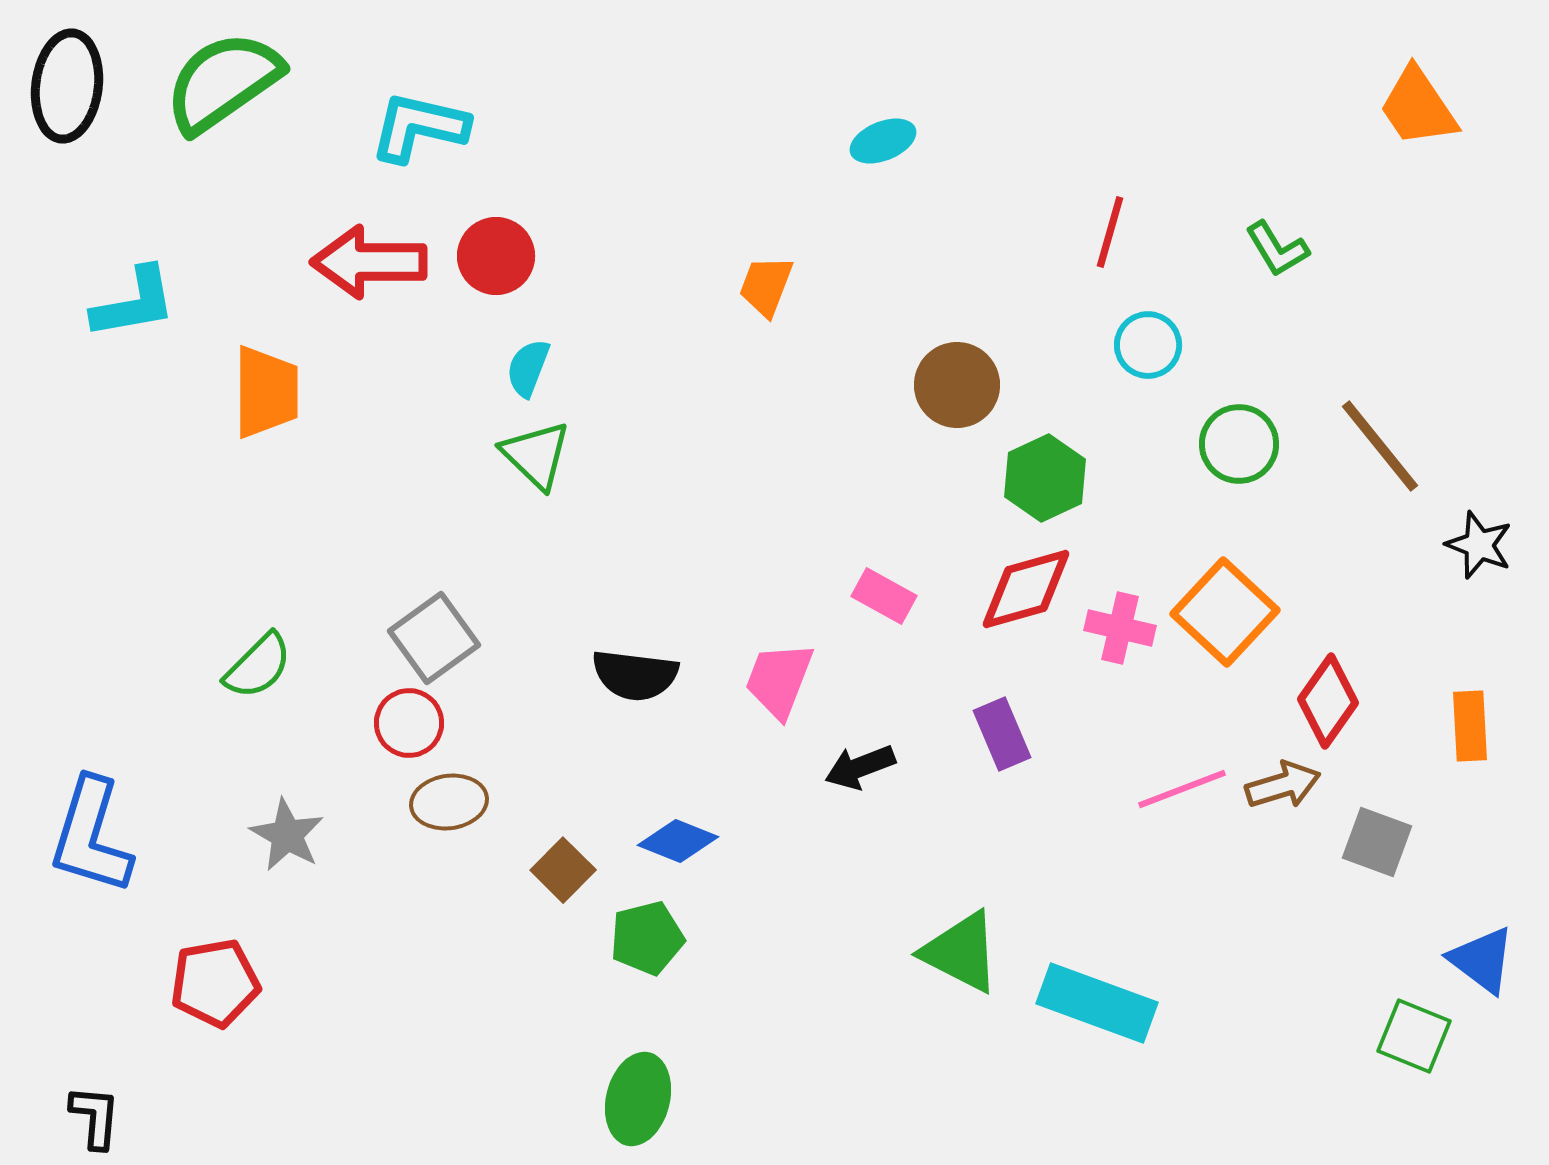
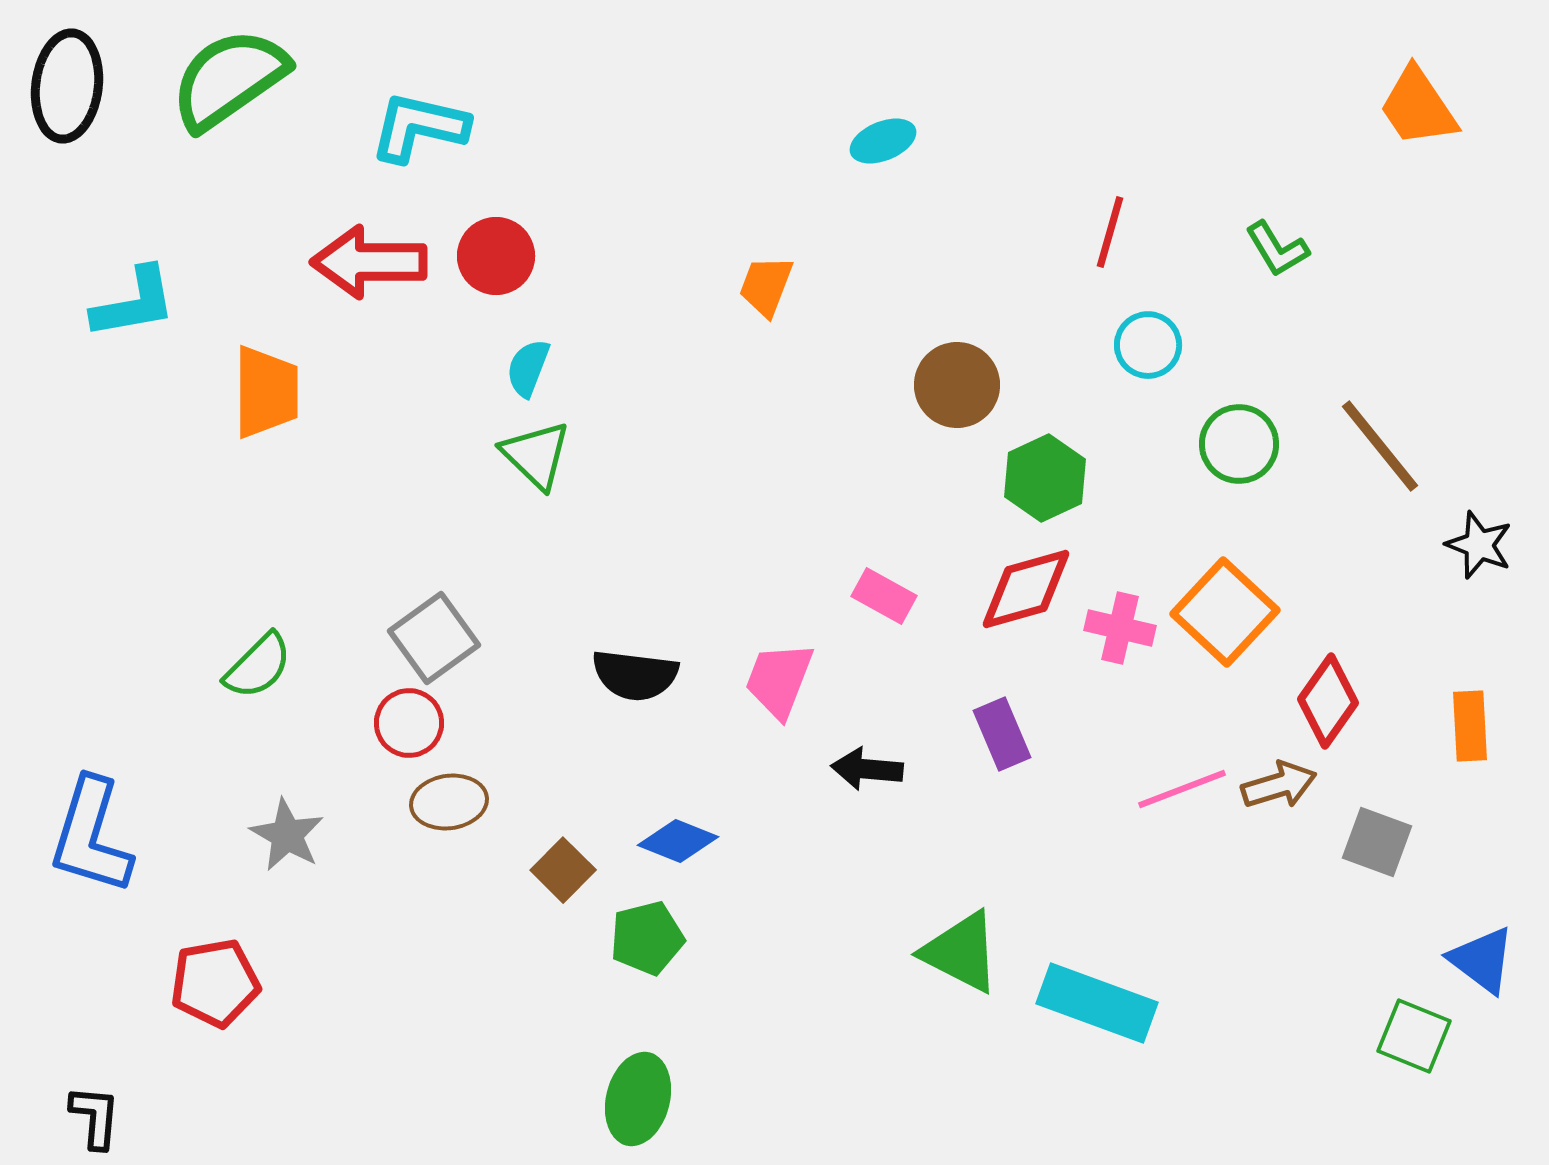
green semicircle at (223, 82): moved 6 px right, 3 px up
black arrow at (860, 767): moved 7 px right, 2 px down; rotated 26 degrees clockwise
brown arrow at (1283, 785): moved 4 px left
